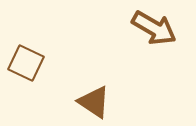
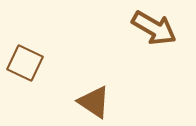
brown square: moved 1 px left
